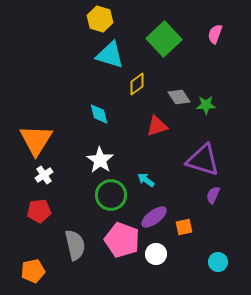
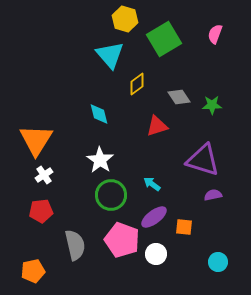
yellow hexagon: moved 25 px right
green square: rotated 12 degrees clockwise
cyan triangle: rotated 32 degrees clockwise
green star: moved 6 px right
cyan arrow: moved 6 px right, 4 px down
purple semicircle: rotated 54 degrees clockwise
red pentagon: moved 2 px right
orange square: rotated 18 degrees clockwise
